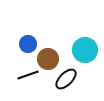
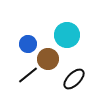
cyan circle: moved 18 px left, 15 px up
black line: rotated 20 degrees counterclockwise
black ellipse: moved 8 px right
